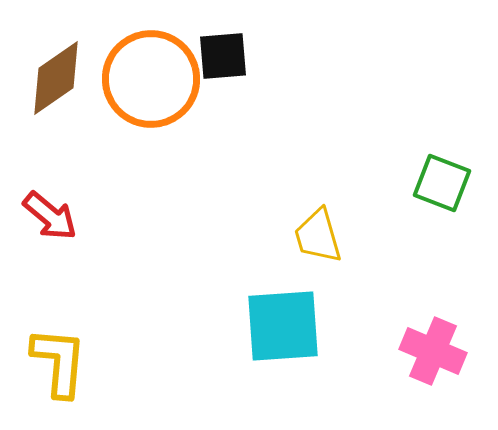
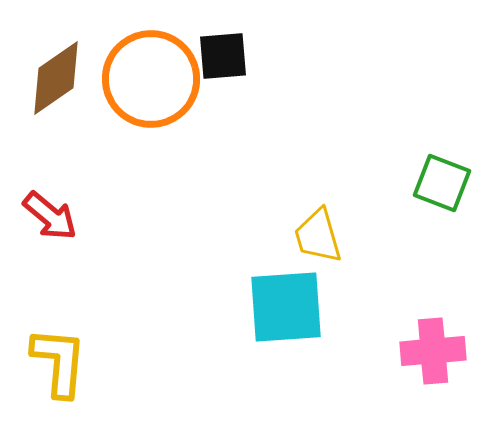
cyan square: moved 3 px right, 19 px up
pink cross: rotated 28 degrees counterclockwise
